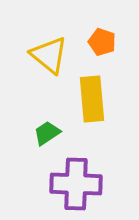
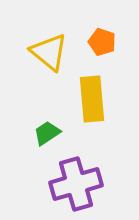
yellow triangle: moved 3 px up
purple cross: rotated 18 degrees counterclockwise
